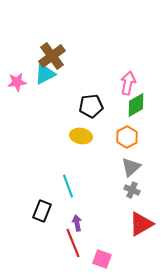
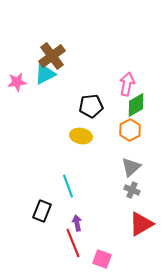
pink arrow: moved 1 px left, 1 px down
orange hexagon: moved 3 px right, 7 px up
